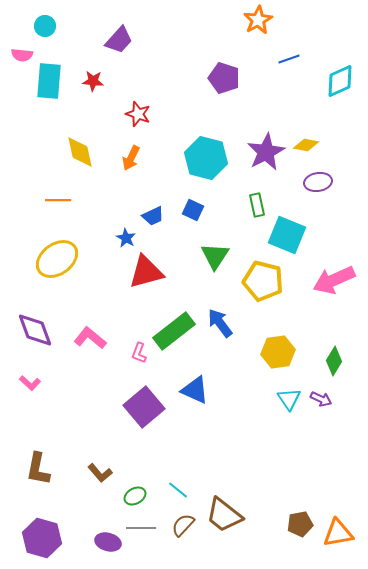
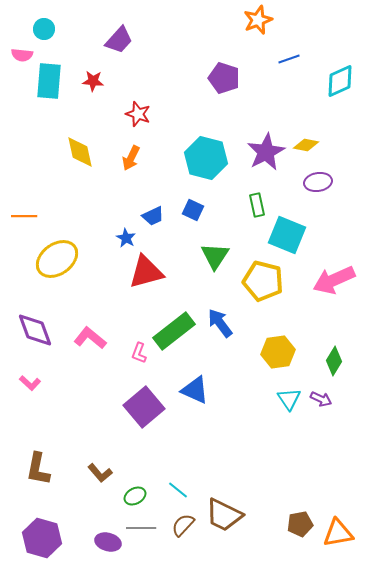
orange star at (258, 20): rotated 8 degrees clockwise
cyan circle at (45, 26): moved 1 px left, 3 px down
orange line at (58, 200): moved 34 px left, 16 px down
brown trapezoid at (224, 515): rotated 12 degrees counterclockwise
